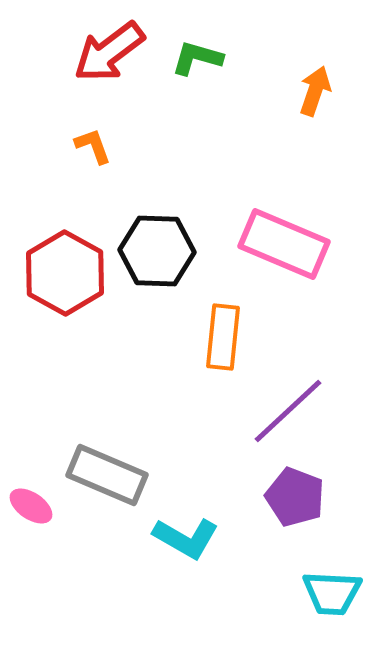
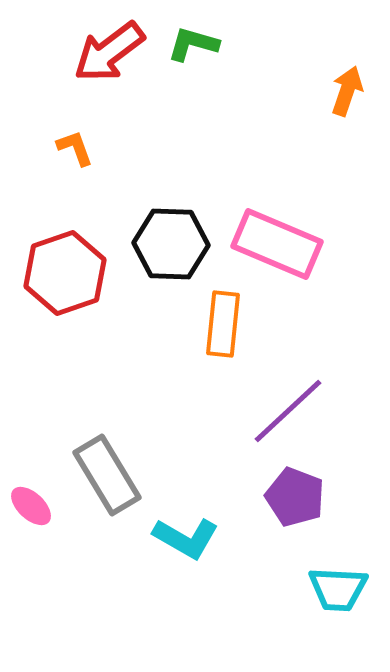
green L-shape: moved 4 px left, 14 px up
orange arrow: moved 32 px right
orange L-shape: moved 18 px left, 2 px down
pink rectangle: moved 7 px left
black hexagon: moved 14 px right, 7 px up
red hexagon: rotated 12 degrees clockwise
orange rectangle: moved 13 px up
gray rectangle: rotated 36 degrees clockwise
pink ellipse: rotated 9 degrees clockwise
cyan trapezoid: moved 6 px right, 4 px up
